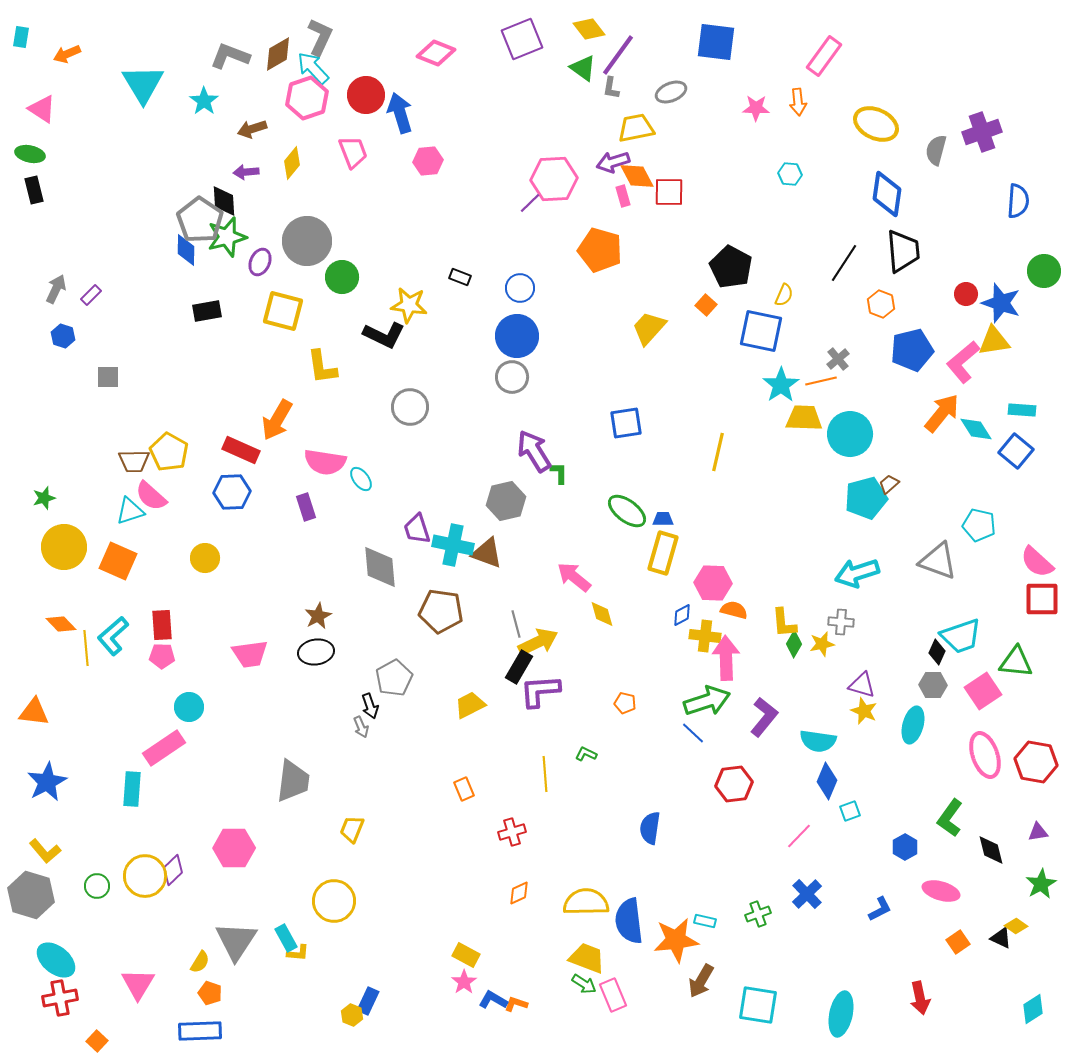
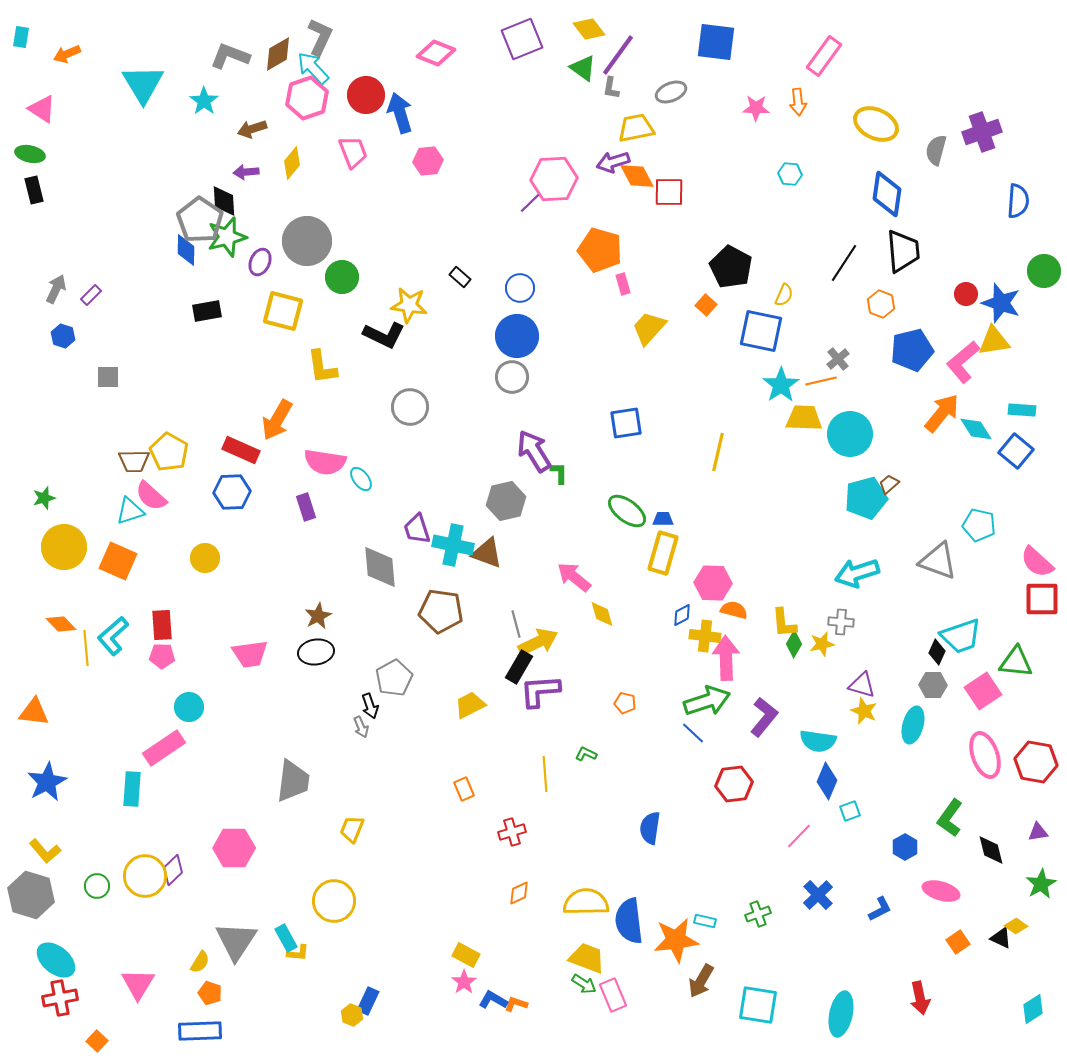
pink rectangle at (623, 196): moved 88 px down
black rectangle at (460, 277): rotated 20 degrees clockwise
blue cross at (807, 894): moved 11 px right, 1 px down
